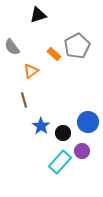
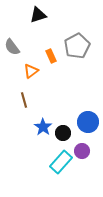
orange rectangle: moved 3 px left, 2 px down; rotated 24 degrees clockwise
blue star: moved 2 px right, 1 px down
cyan rectangle: moved 1 px right
